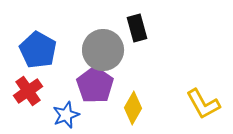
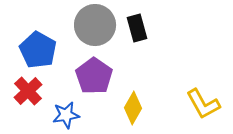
gray circle: moved 8 px left, 25 px up
purple pentagon: moved 1 px left, 9 px up
red cross: rotated 8 degrees counterclockwise
blue star: rotated 12 degrees clockwise
